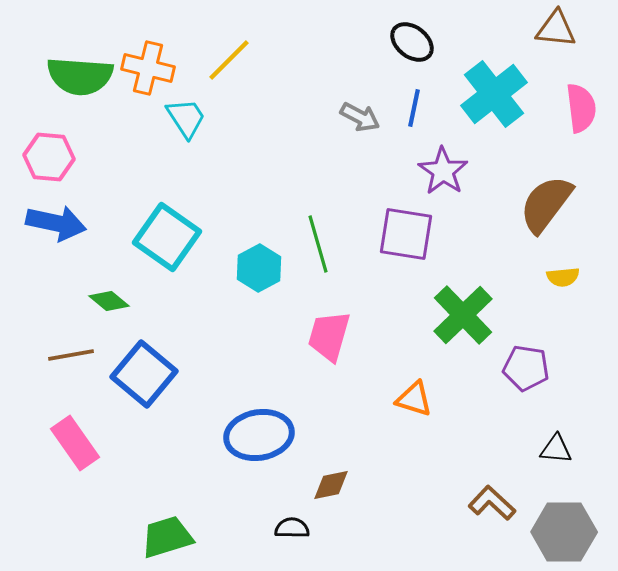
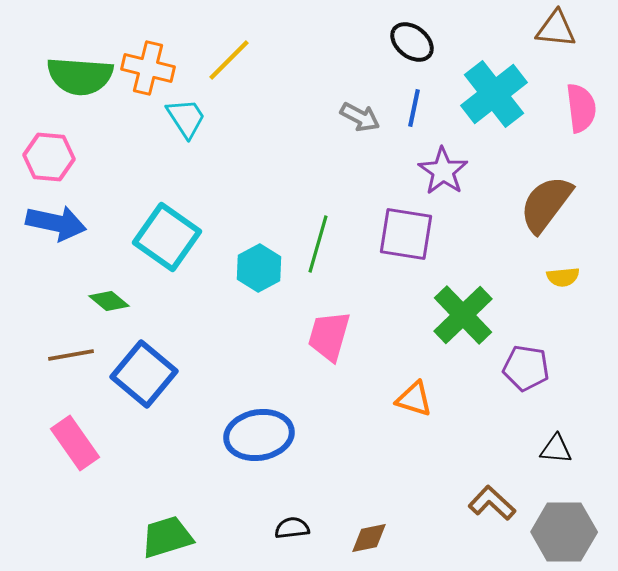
green line: rotated 32 degrees clockwise
brown diamond: moved 38 px right, 53 px down
black semicircle: rotated 8 degrees counterclockwise
